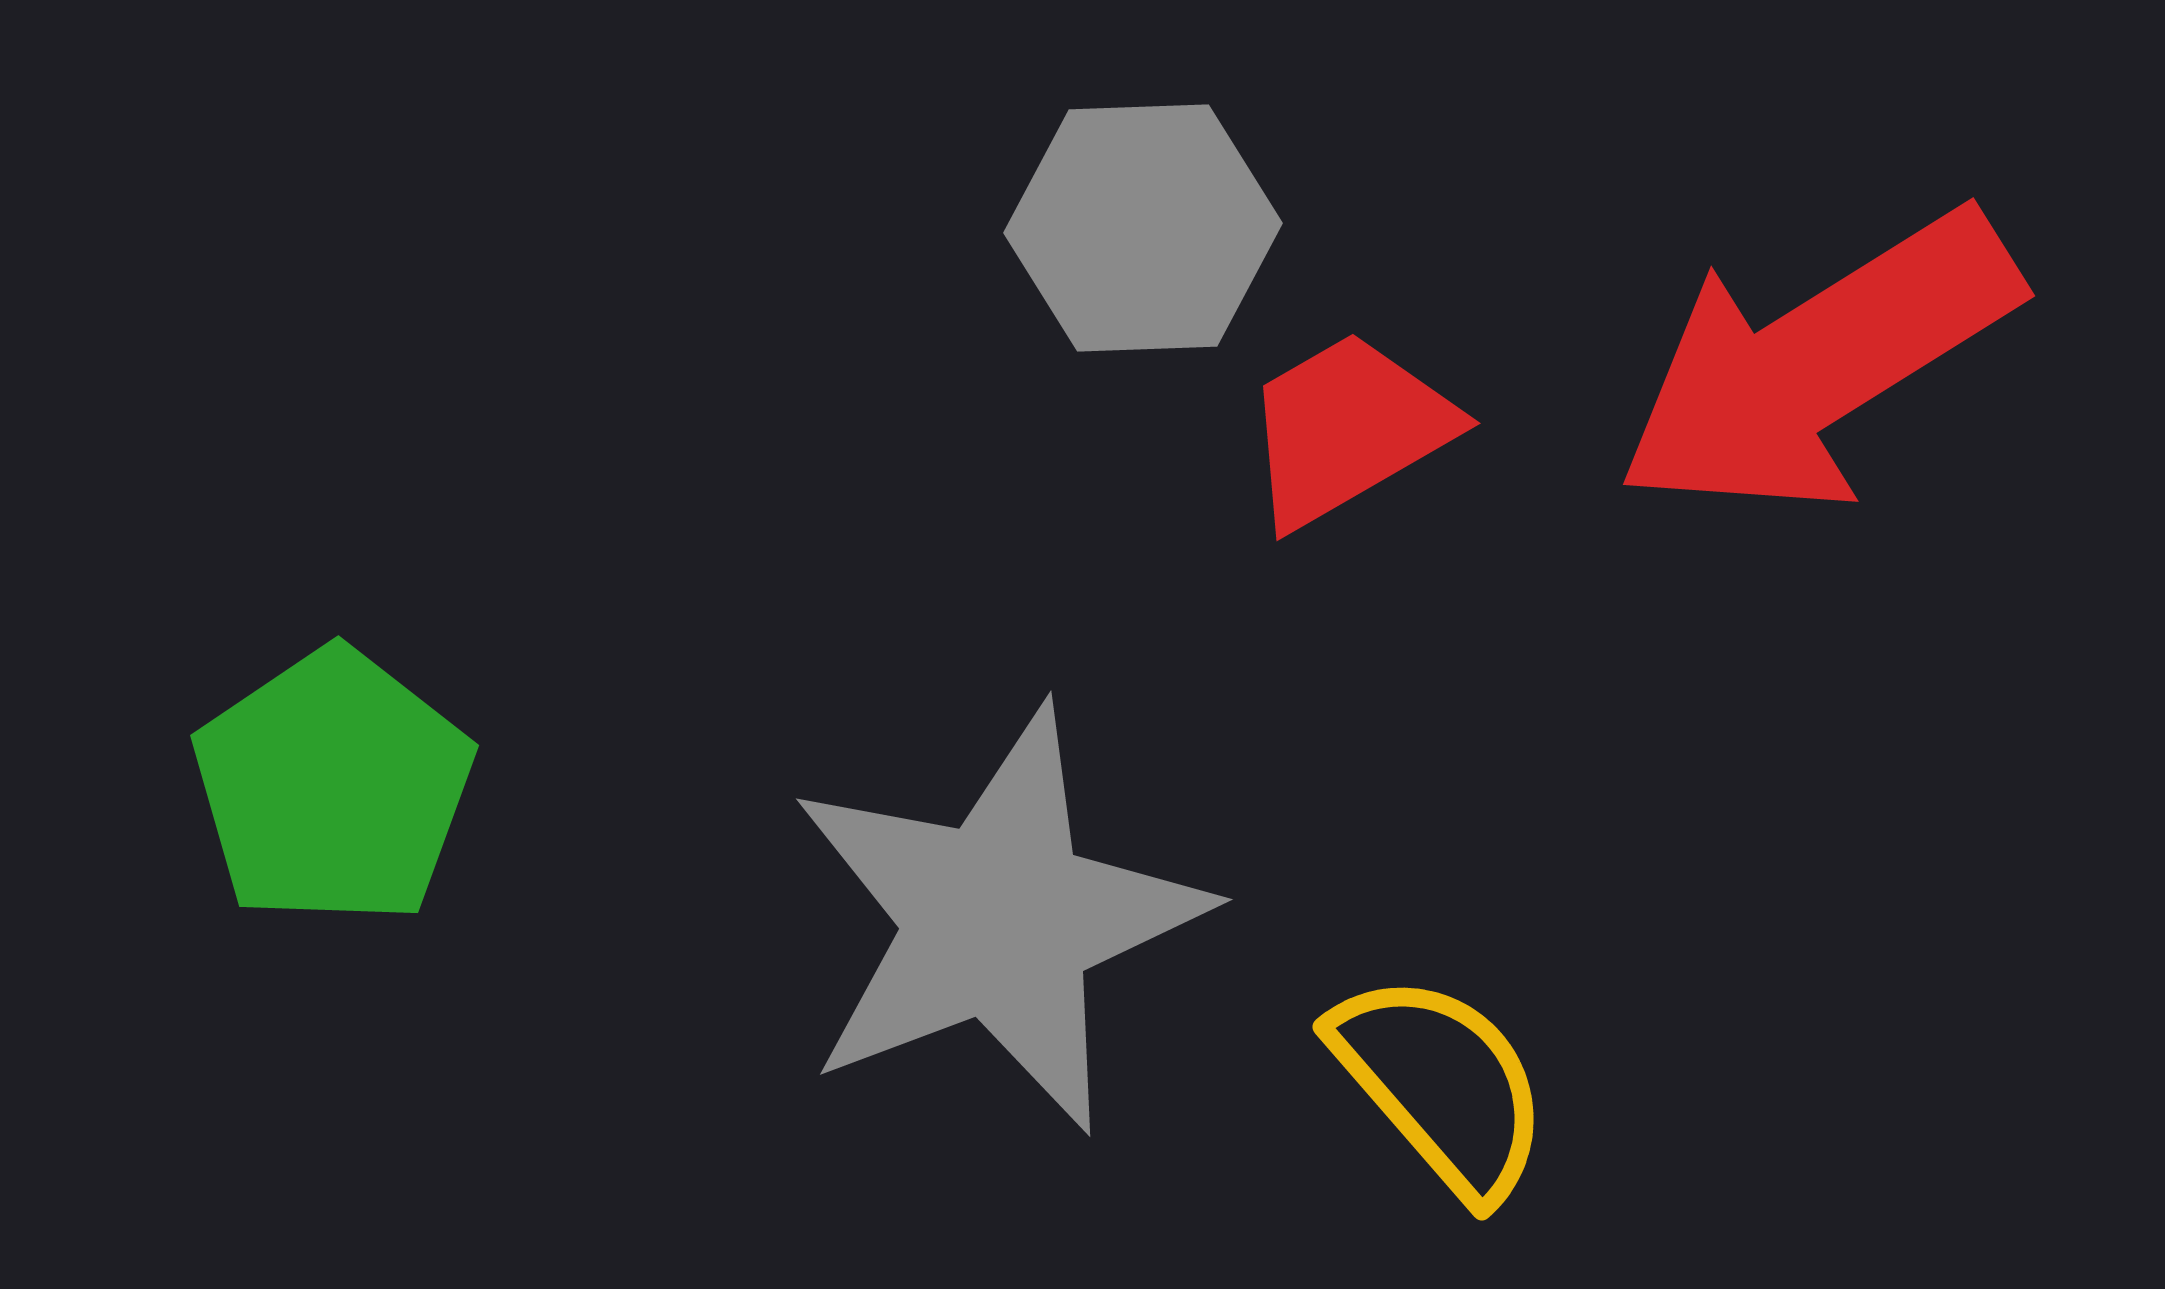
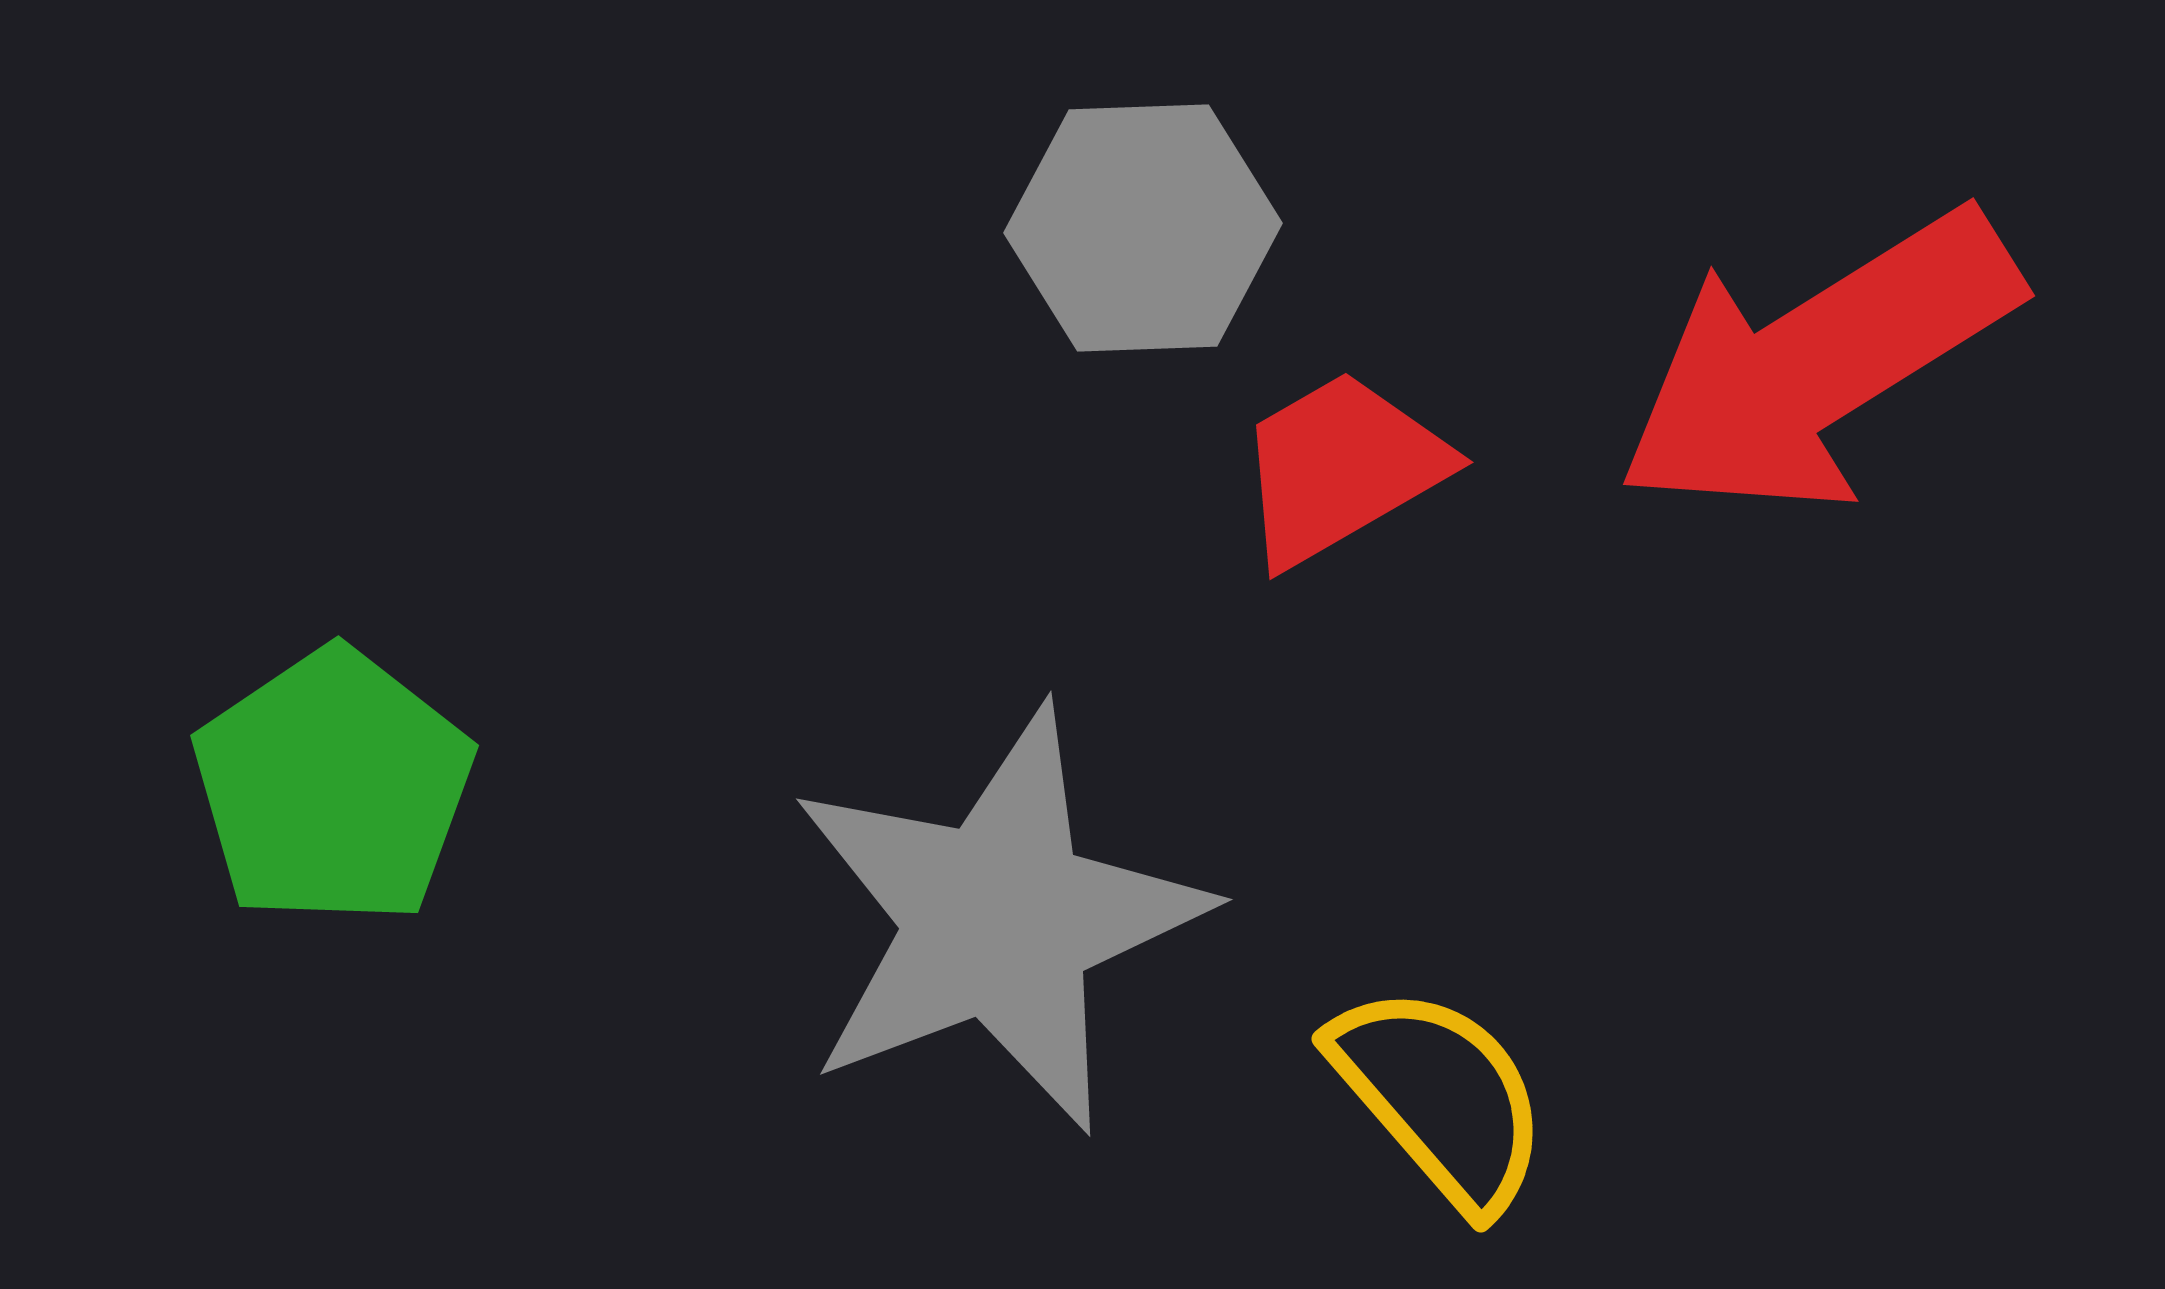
red trapezoid: moved 7 px left, 39 px down
yellow semicircle: moved 1 px left, 12 px down
